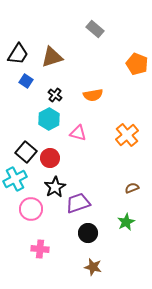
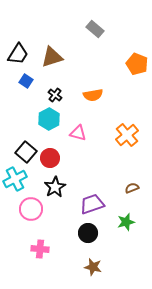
purple trapezoid: moved 14 px right, 1 px down
green star: rotated 12 degrees clockwise
